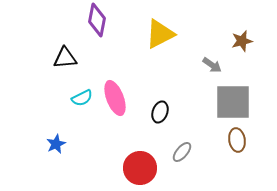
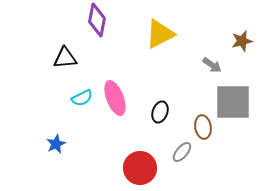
brown ellipse: moved 34 px left, 13 px up
